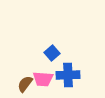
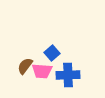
pink trapezoid: moved 1 px left, 8 px up
brown semicircle: moved 18 px up
